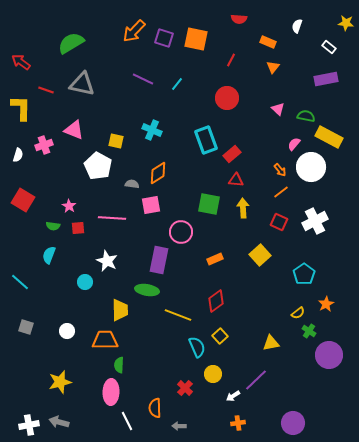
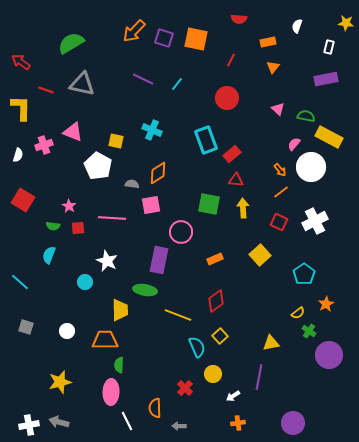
orange rectangle at (268, 42): rotated 35 degrees counterclockwise
white rectangle at (329, 47): rotated 64 degrees clockwise
pink triangle at (74, 130): moved 1 px left, 2 px down
green ellipse at (147, 290): moved 2 px left
purple line at (256, 380): moved 3 px right, 3 px up; rotated 35 degrees counterclockwise
